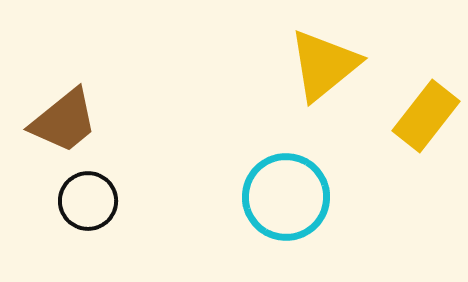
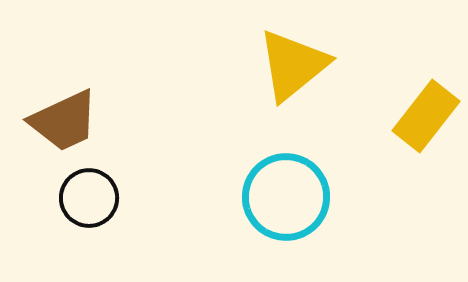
yellow triangle: moved 31 px left
brown trapezoid: rotated 14 degrees clockwise
black circle: moved 1 px right, 3 px up
